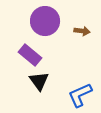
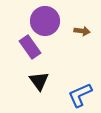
purple rectangle: moved 8 px up; rotated 15 degrees clockwise
